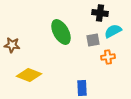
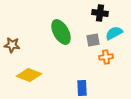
cyan semicircle: moved 1 px right, 2 px down
orange cross: moved 2 px left
